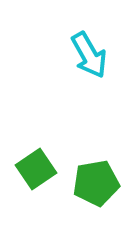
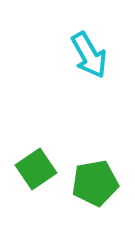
green pentagon: moved 1 px left
